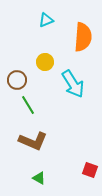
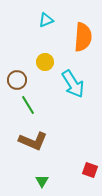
green triangle: moved 3 px right, 3 px down; rotated 32 degrees clockwise
